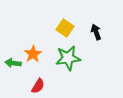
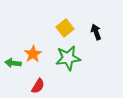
yellow square: rotated 18 degrees clockwise
